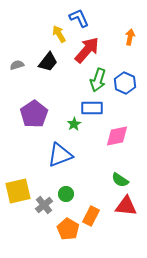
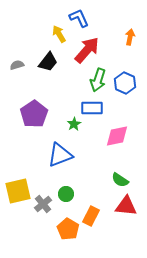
gray cross: moved 1 px left, 1 px up
